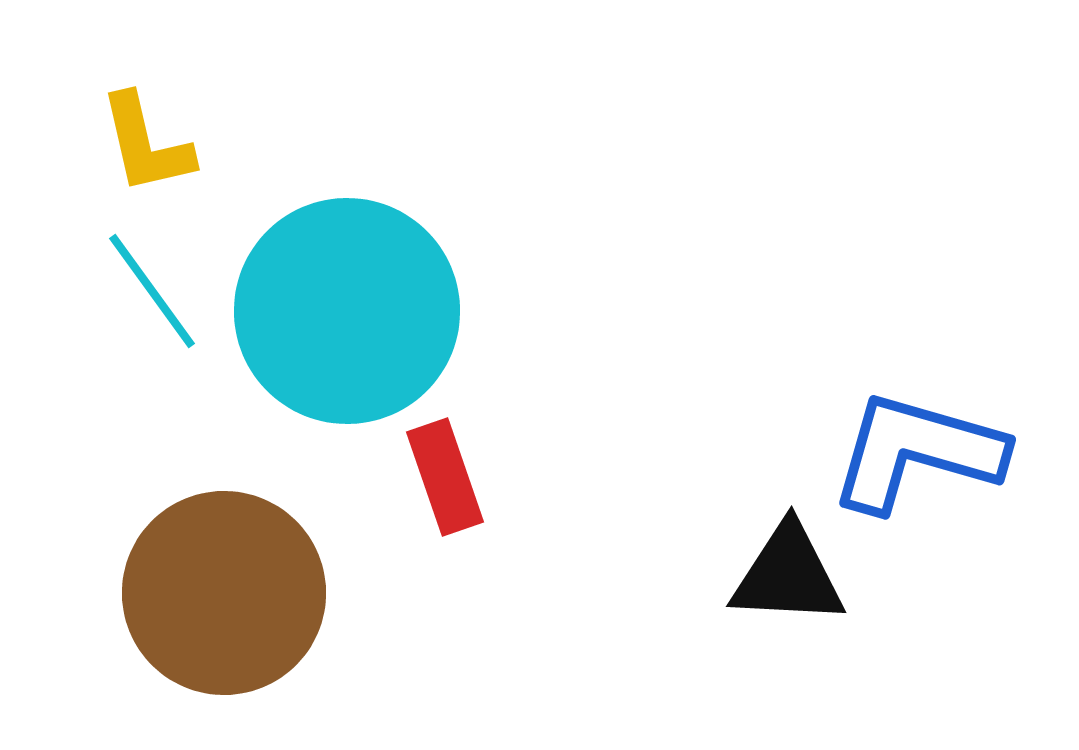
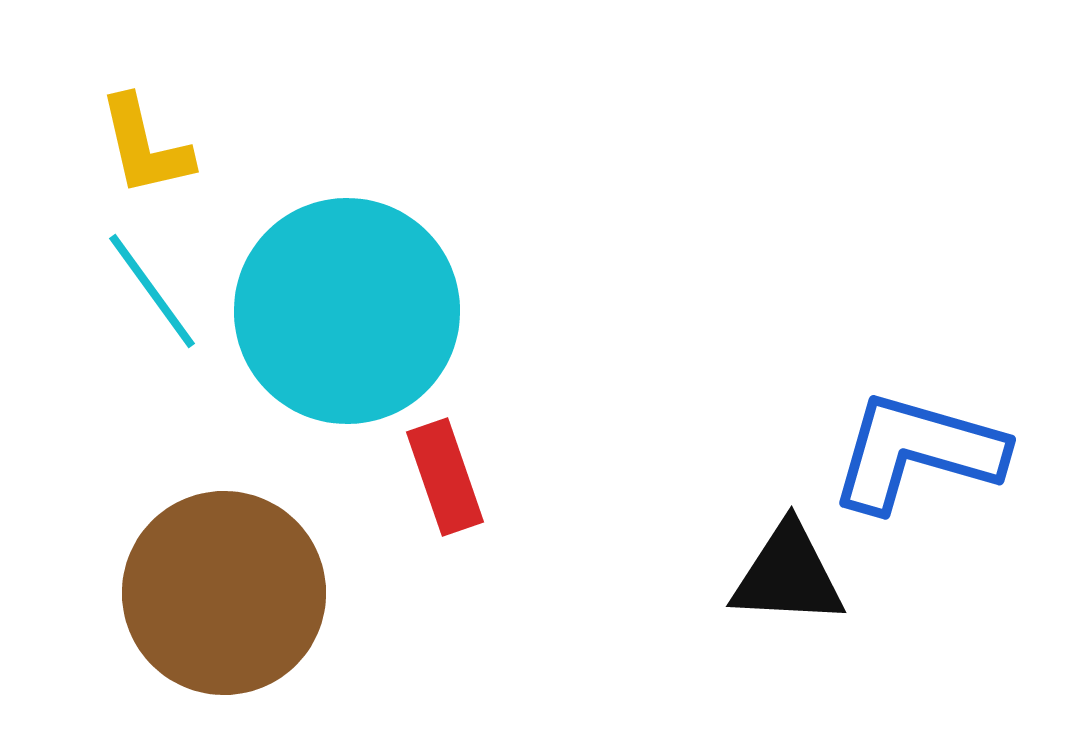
yellow L-shape: moved 1 px left, 2 px down
